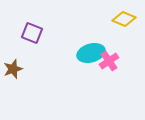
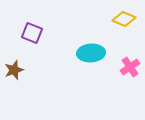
cyan ellipse: rotated 12 degrees clockwise
pink cross: moved 21 px right, 6 px down
brown star: moved 1 px right, 1 px down
